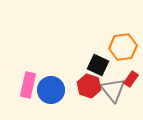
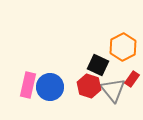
orange hexagon: rotated 20 degrees counterclockwise
red rectangle: moved 1 px right
blue circle: moved 1 px left, 3 px up
